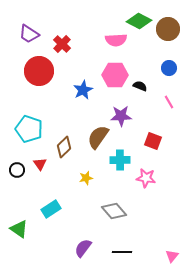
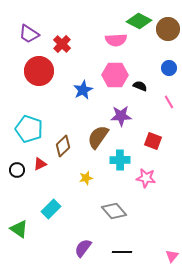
brown diamond: moved 1 px left, 1 px up
red triangle: rotated 40 degrees clockwise
cyan rectangle: rotated 12 degrees counterclockwise
